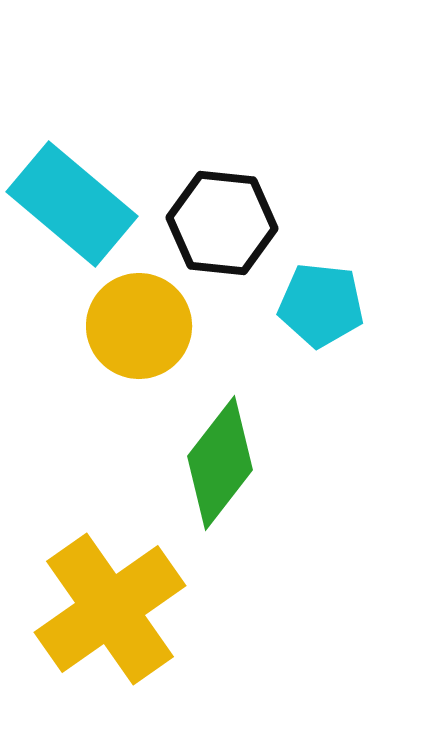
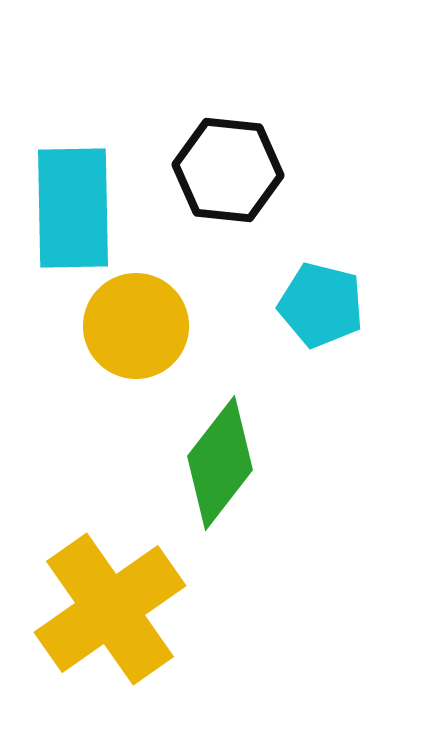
cyan rectangle: moved 1 px right, 4 px down; rotated 49 degrees clockwise
black hexagon: moved 6 px right, 53 px up
cyan pentagon: rotated 8 degrees clockwise
yellow circle: moved 3 px left
